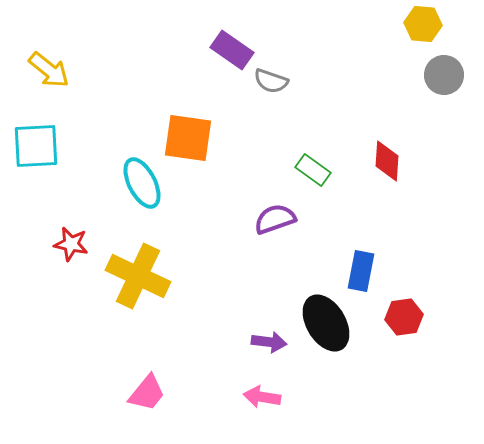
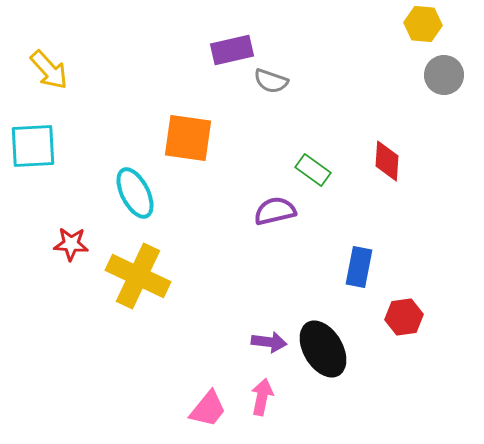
purple rectangle: rotated 48 degrees counterclockwise
yellow arrow: rotated 9 degrees clockwise
cyan square: moved 3 px left
cyan ellipse: moved 7 px left, 10 px down
purple semicircle: moved 8 px up; rotated 6 degrees clockwise
red star: rotated 8 degrees counterclockwise
blue rectangle: moved 2 px left, 4 px up
black ellipse: moved 3 px left, 26 px down
pink trapezoid: moved 61 px right, 16 px down
pink arrow: rotated 93 degrees clockwise
